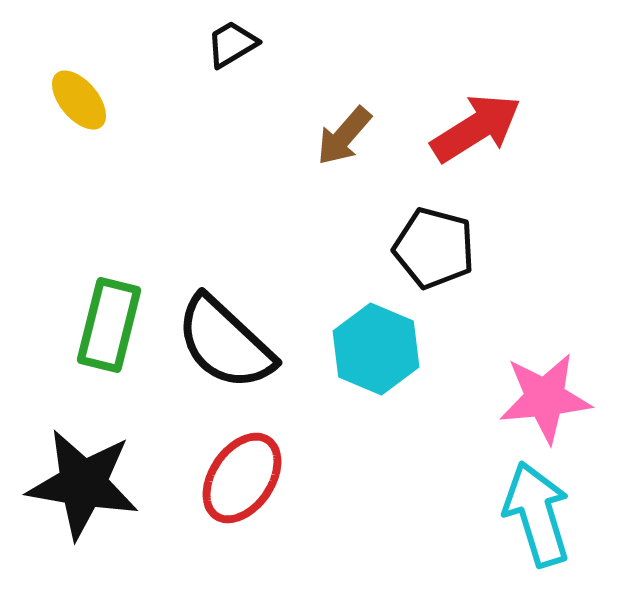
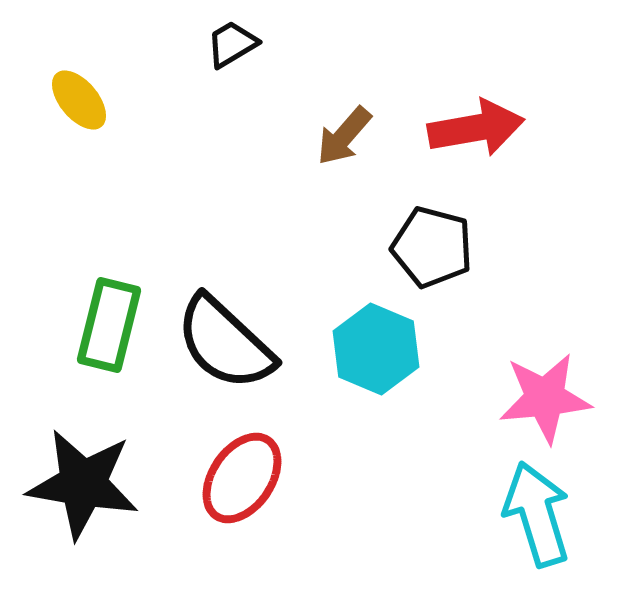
red arrow: rotated 22 degrees clockwise
black pentagon: moved 2 px left, 1 px up
